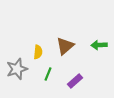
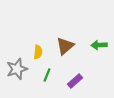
green line: moved 1 px left, 1 px down
